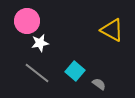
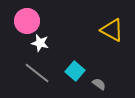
white star: rotated 24 degrees clockwise
